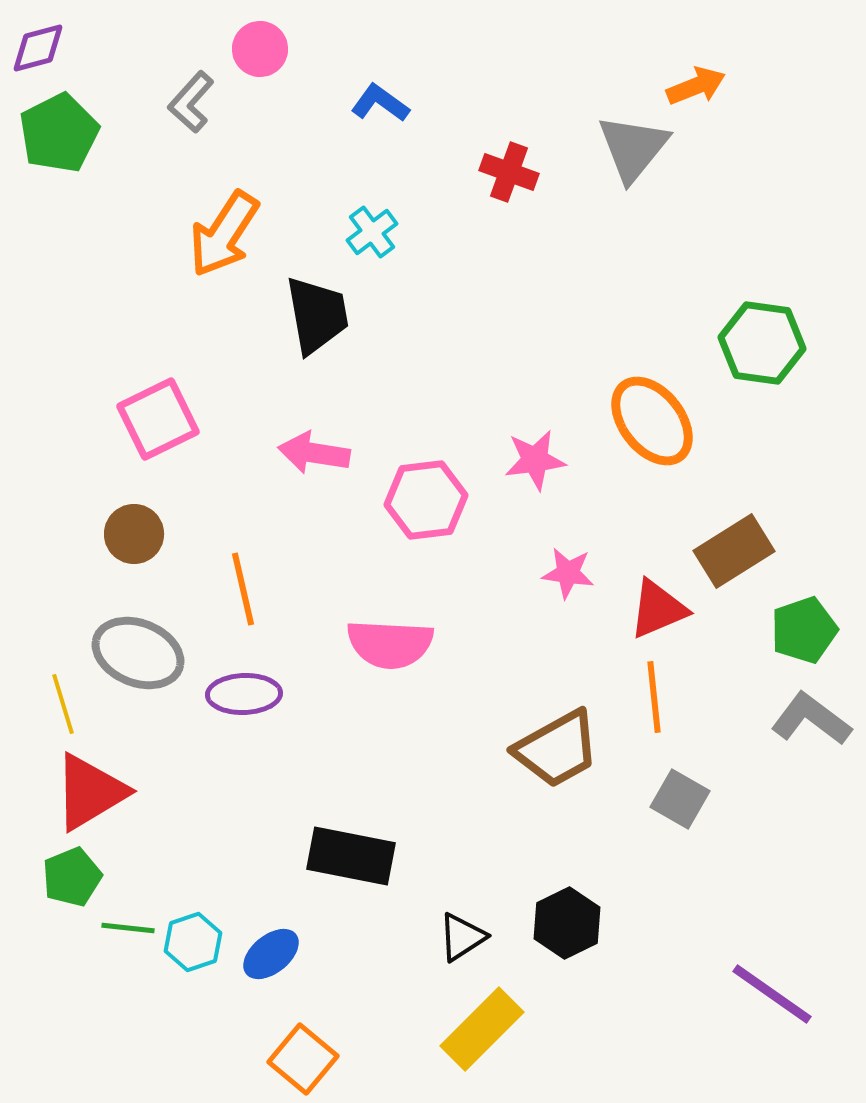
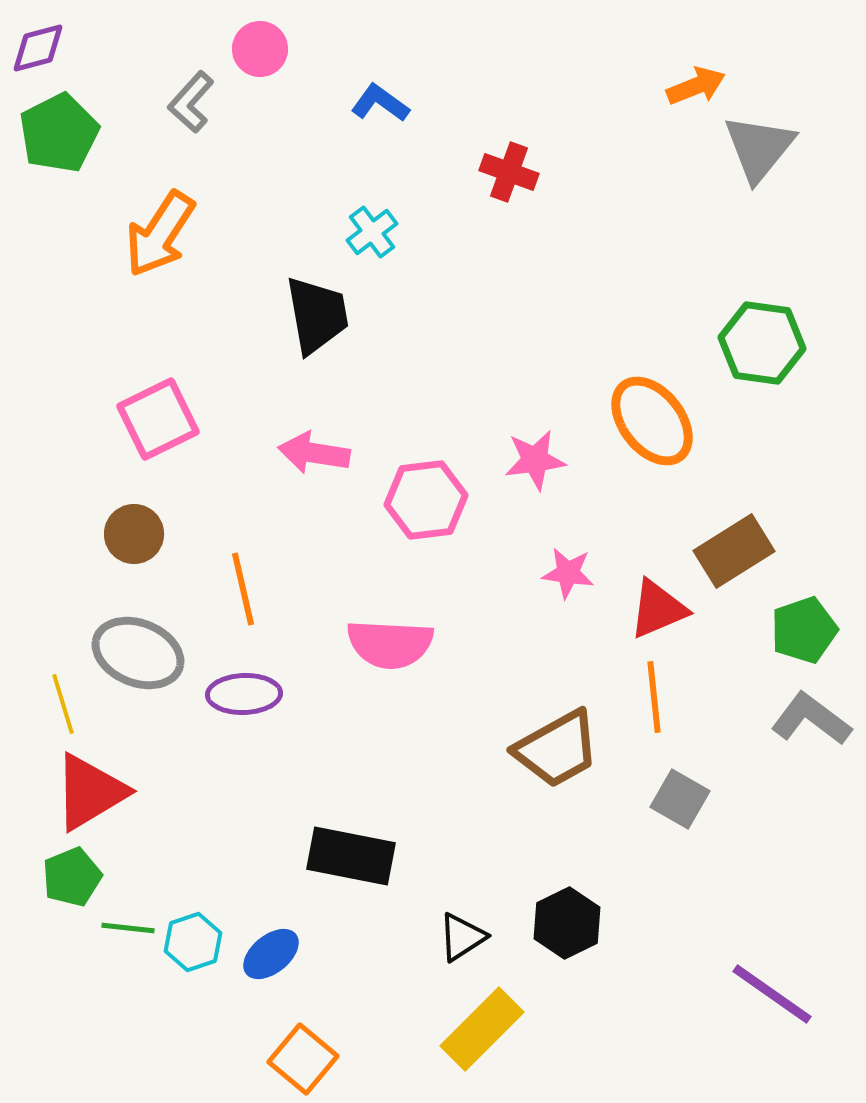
gray triangle at (633, 148): moved 126 px right
orange arrow at (224, 234): moved 64 px left
